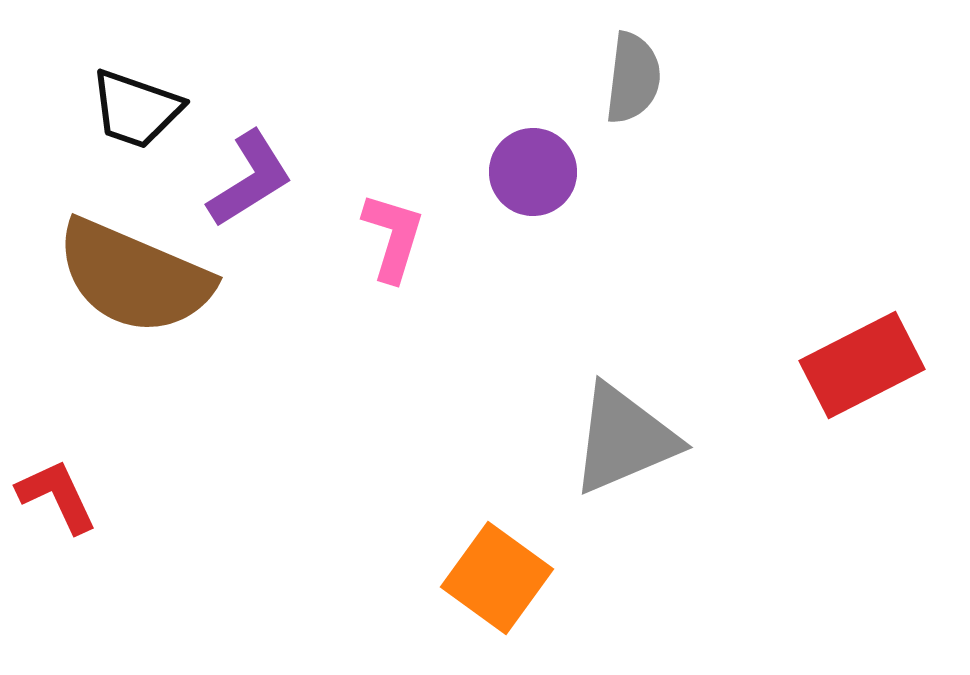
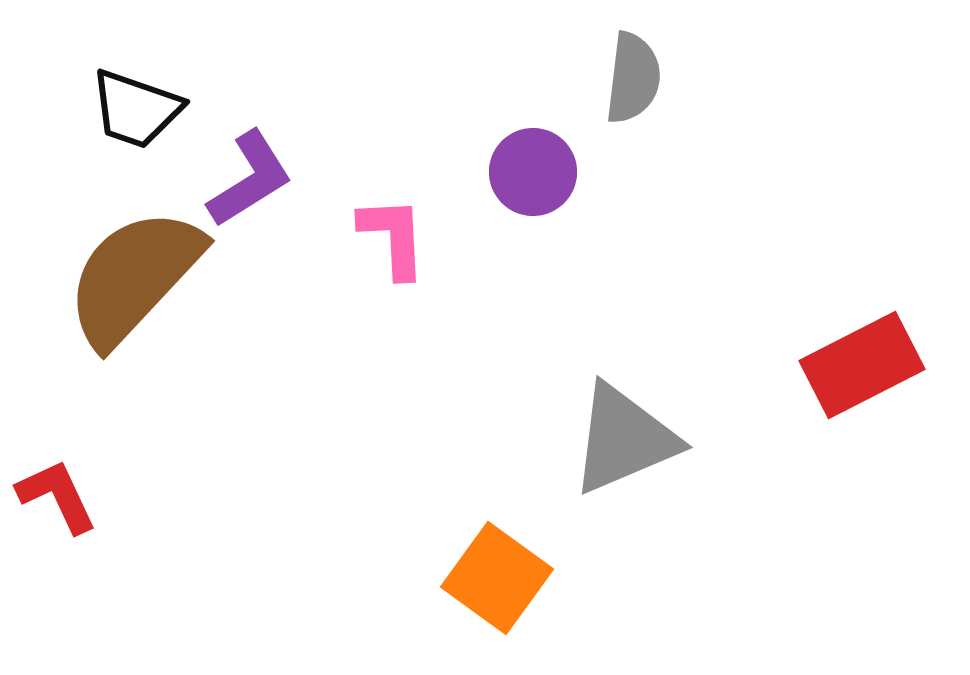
pink L-shape: rotated 20 degrees counterclockwise
brown semicircle: rotated 110 degrees clockwise
